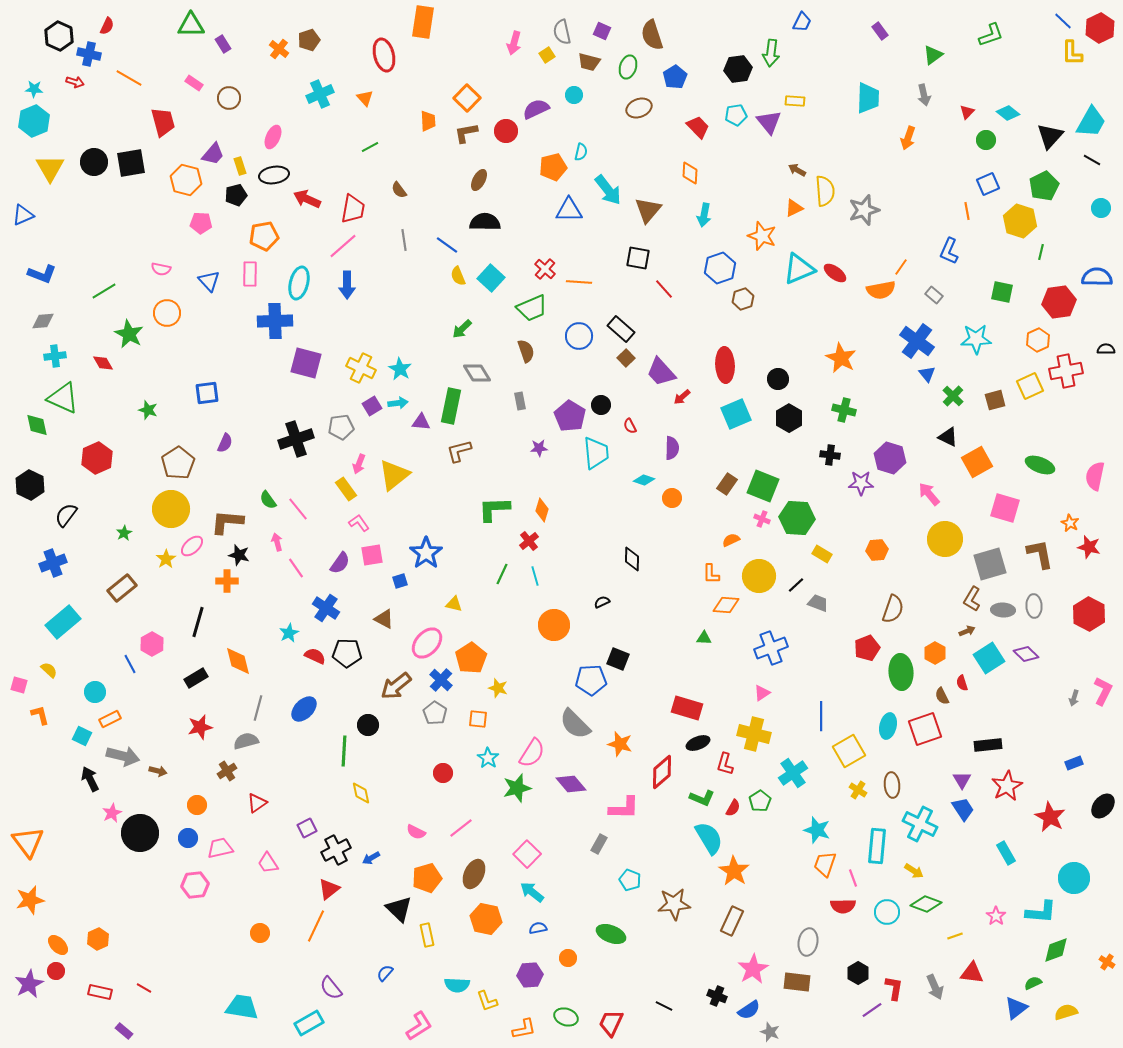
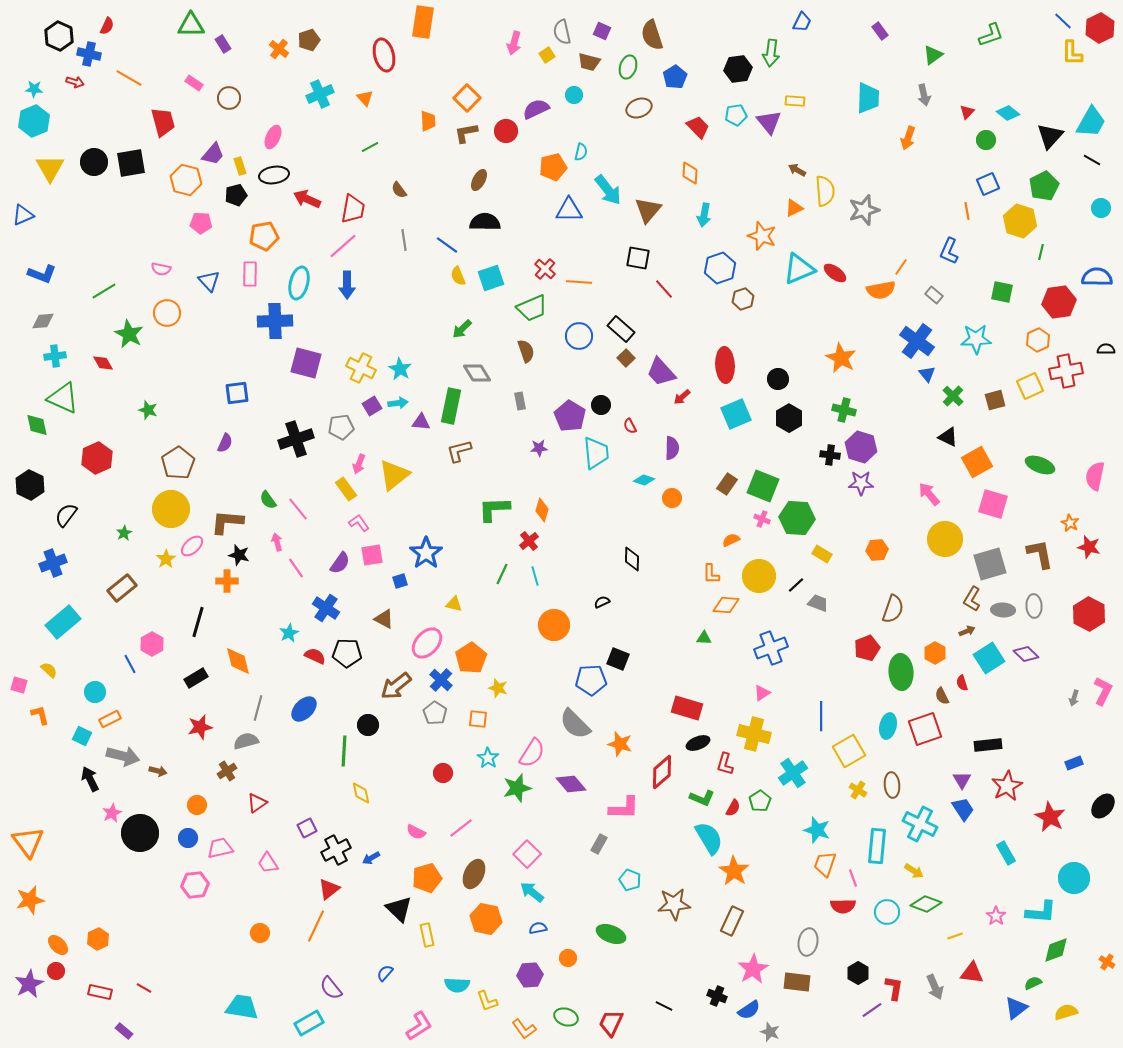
cyan square at (491, 278): rotated 28 degrees clockwise
blue square at (207, 393): moved 30 px right
purple hexagon at (890, 458): moved 29 px left, 11 px up
pink square at (1005, 508): moved 12 px left, 4 px up
orange L-shape at (524, 1029): rotated 65 degrees clockwise
